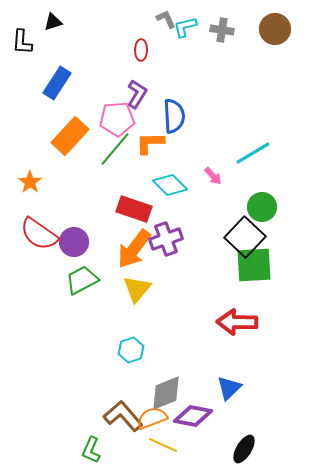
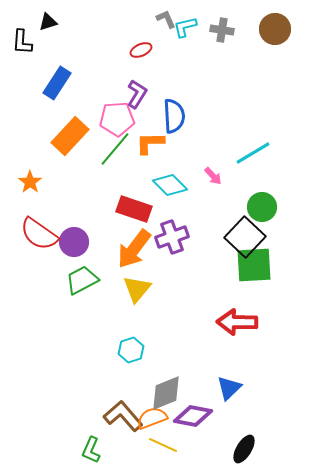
black triangle: moved 5 px left
red ellipse: rotated 65 degrees clockwise
purple cross: moved 6 px right, 2 px up
